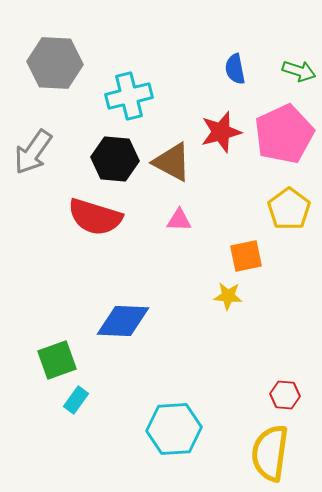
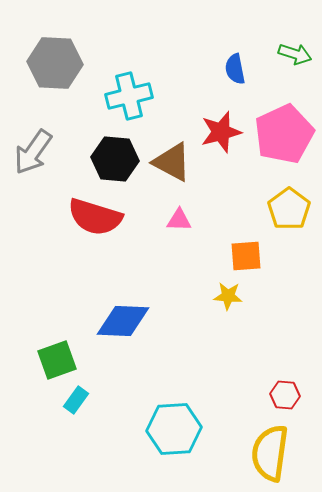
green arrow: moved 4 px left, 17 px up
orange square: rotated 8 degrees clockwise
